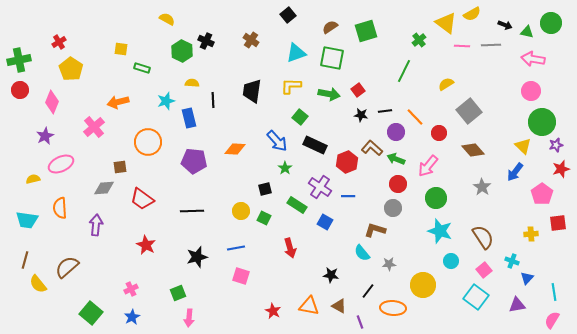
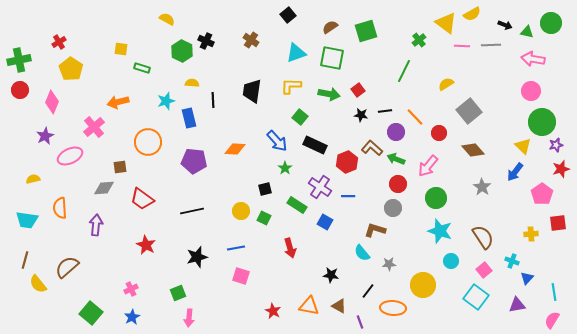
pink ellipse at (61, 164): moved 9 px right, 8 px up
black line at (192, 211): rotated 10 degrees counterclockwise
